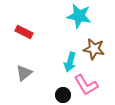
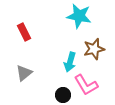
red rectangle: rotated 36 degrees clockwise
brown star: rotated 25 degrees counterclockwise
